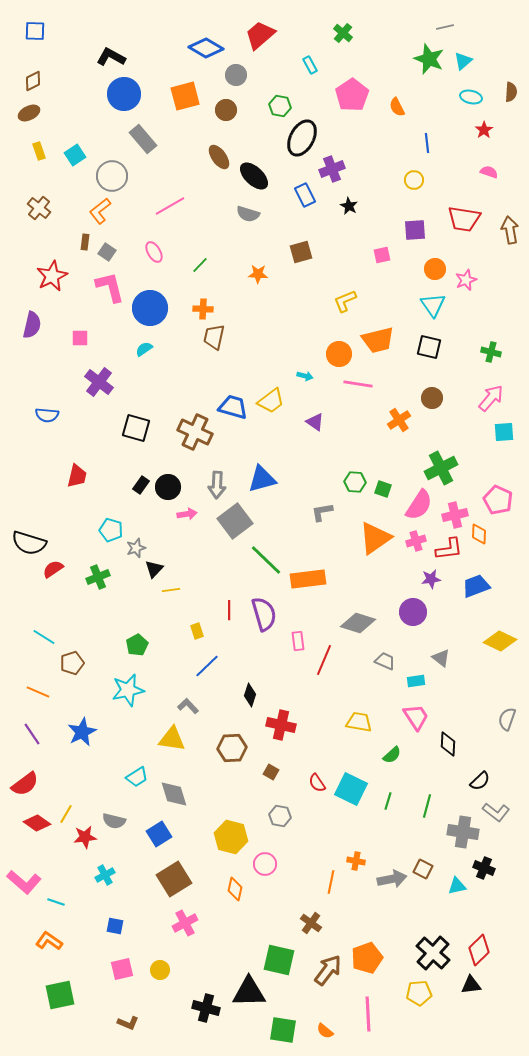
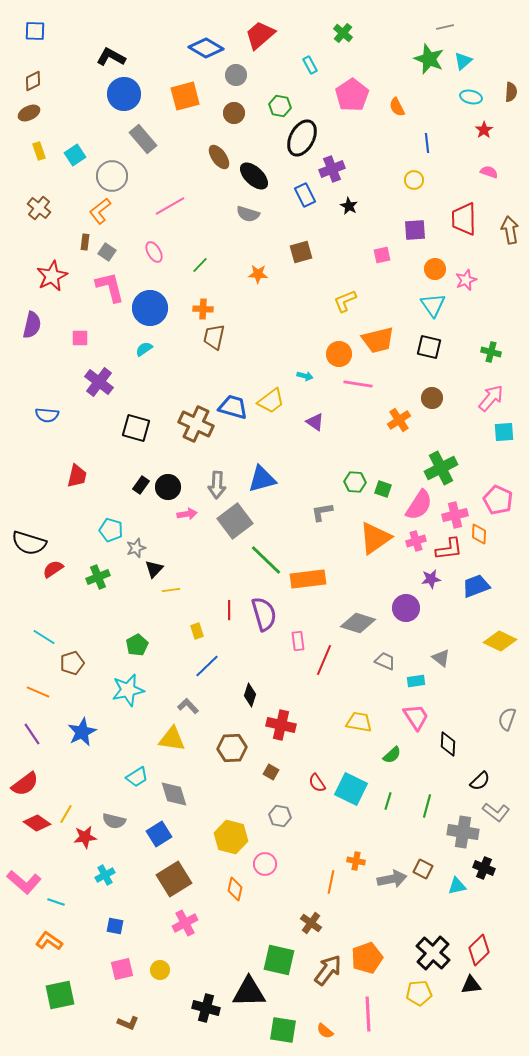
brown circle at (226, 110): moved 8 px right, 3 px down
red trapezoid at (464, 219): rotated 80 degrees clockwise
brown cross at (195, 432): moved 1 px right, 8 px up
purple circle at (413, 612): moved 7 px left, 4 px up
